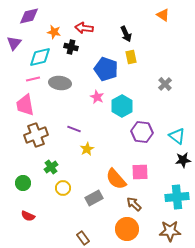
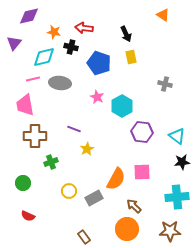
cyan diamond: moved 4 px right
blue pentagon: moved 7 px left, 6 px up
gray cross: rotated 32 degrees counterclockwise
brown cross: moved 1 px left, 1 px down; rotated 20 degrees clockwise
black star: moved 1 px left, 2 px down
green cross: moved 5 px up; rotated 16 degrees clockwise
pink square: moved 2 px right
orange semicircle: rotated 110 degrees counterclockwise
yellow circle: moved 6 px right, 3 px down
brown arrow: moved 2 px down
brown rectangle: moved 1 px right, 1 px up
